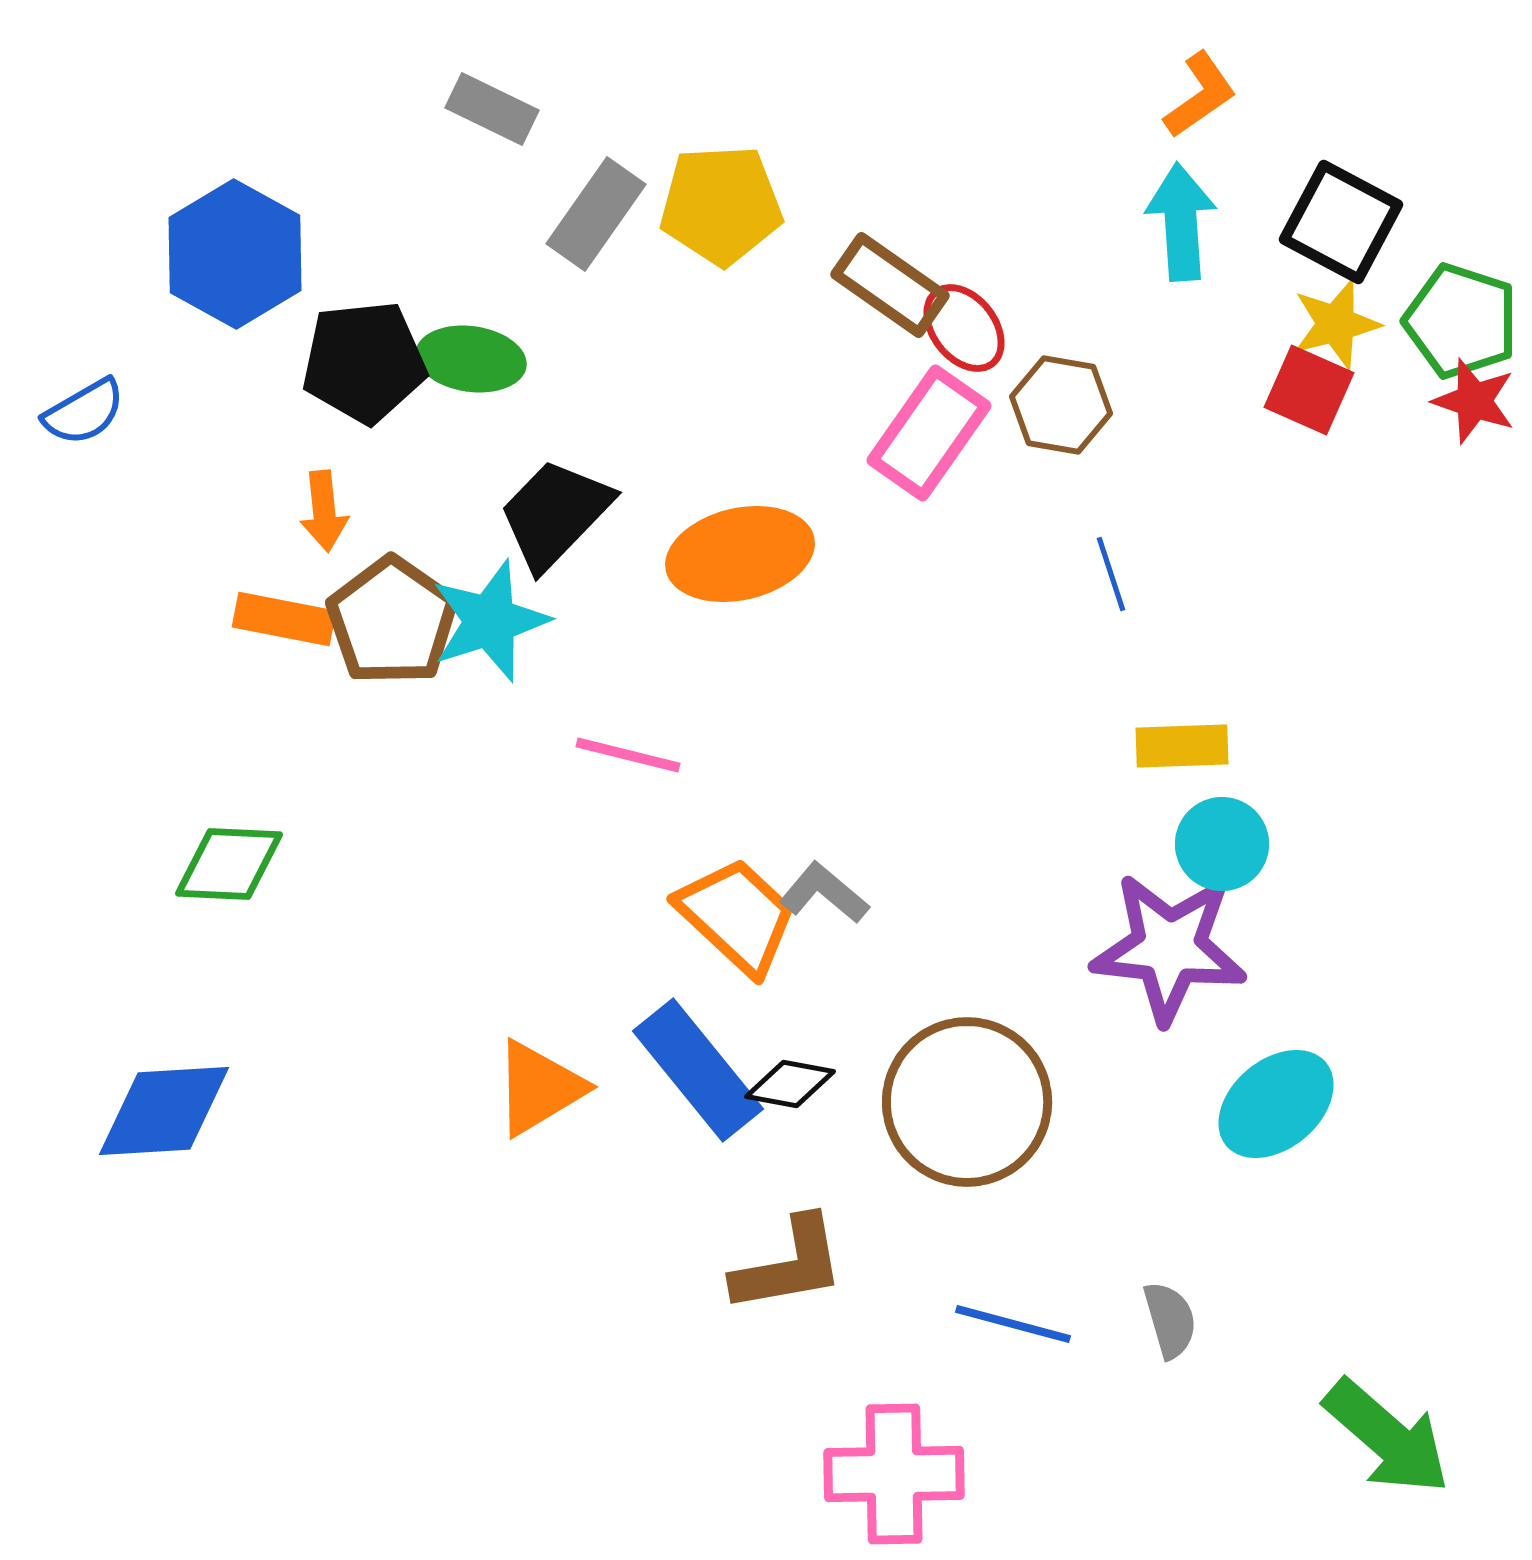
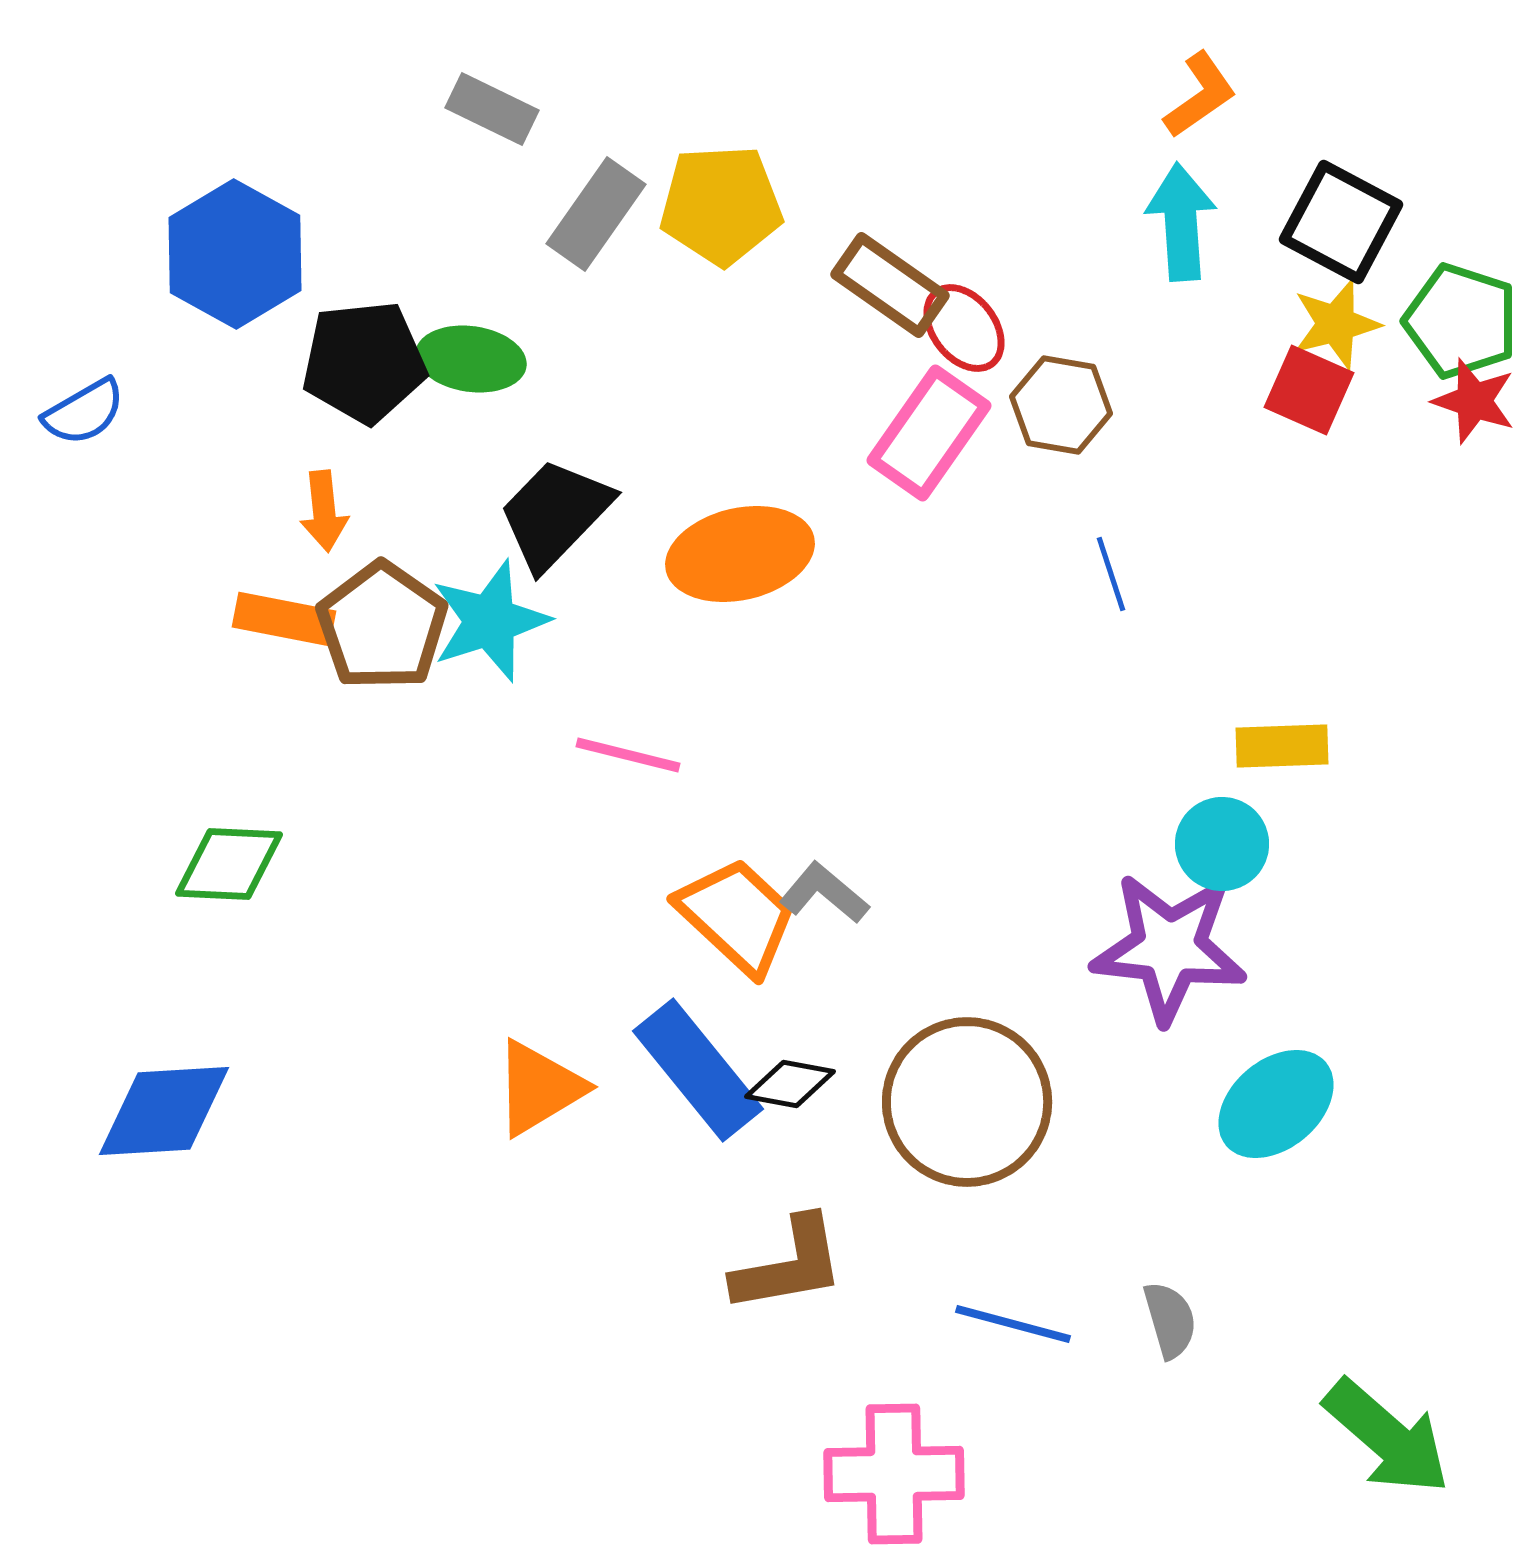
brown pentagon at (392, 621): moved 10 px left, 5 px down
yellow rectangle at (1182, 746): moved 100 px right
